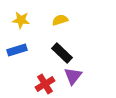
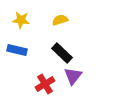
blue rectangle: rotated 30 degrees clockwise
